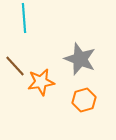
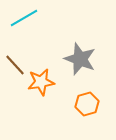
cyan line: rotated 64 degrees clockwise
brown line: moved 1 px up
orange hexagon: moved 3 px right, 4 px down
